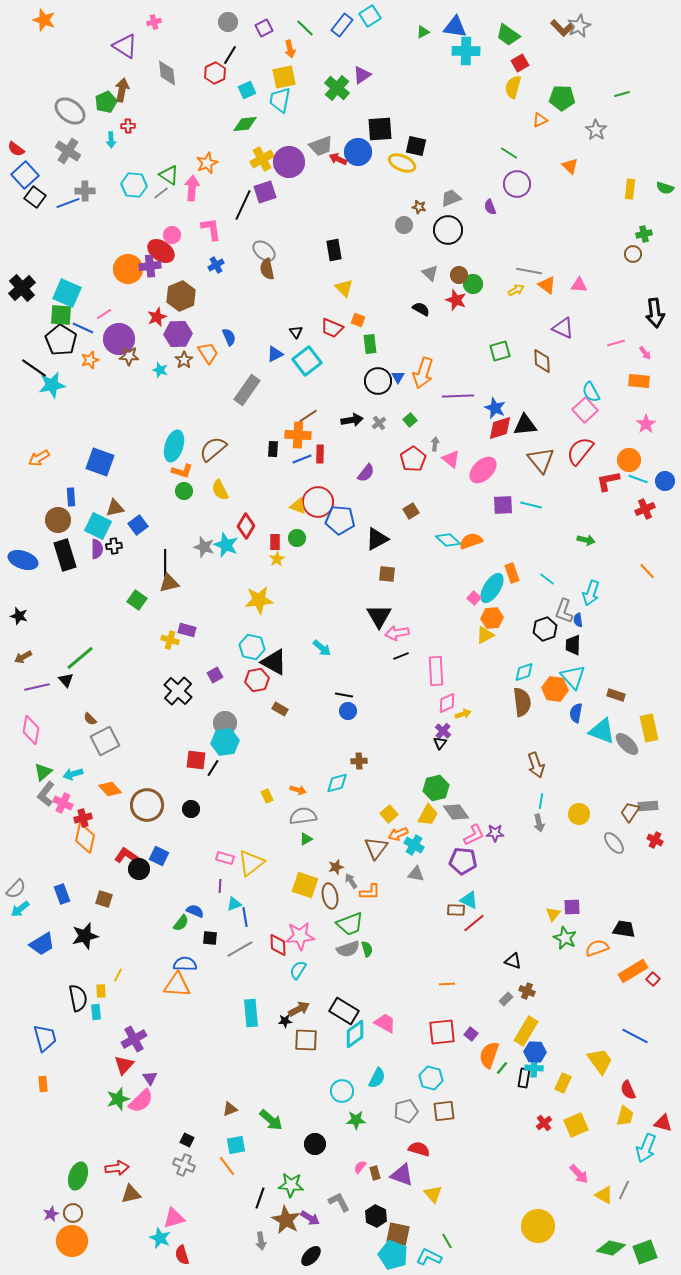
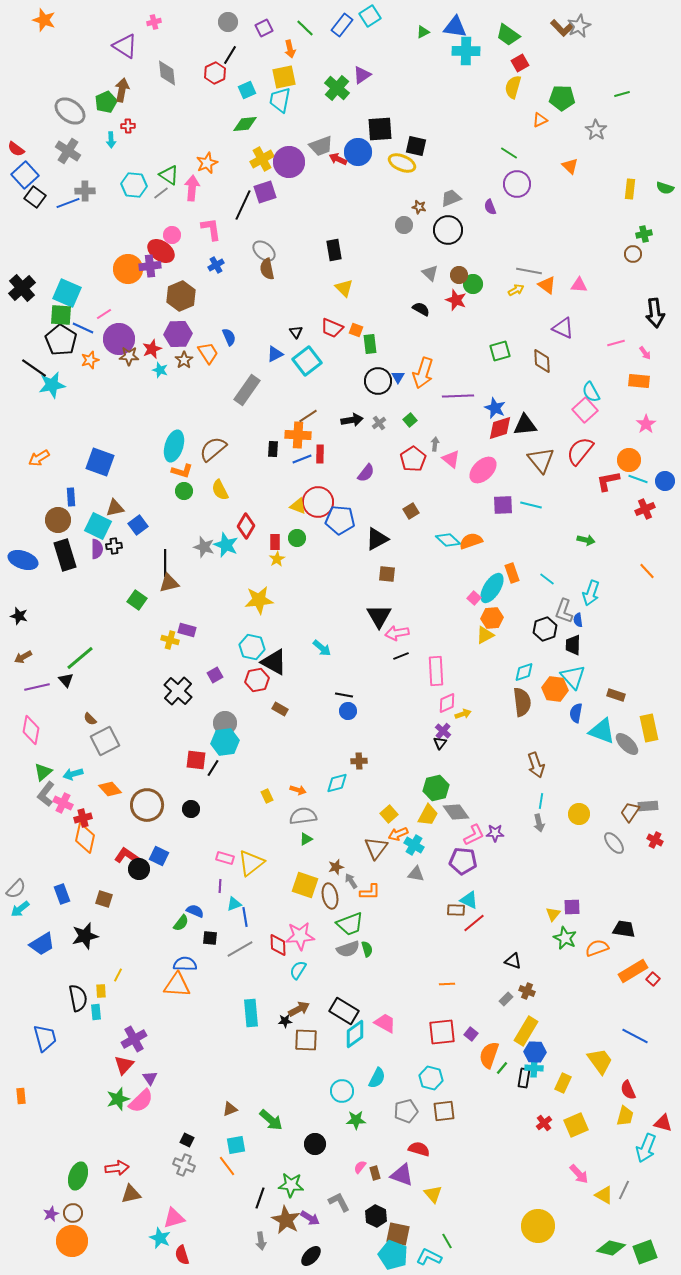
red star at (157, 317): moved 5 px left, 32 px down
orange square at (358, 320): moved 2 px left, 10 px down
orange rectangle at (43, 1084): moved 22 px left, 12 px down
